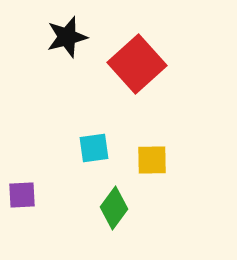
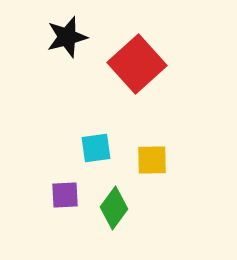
cyan square: moved 2 px right
purple square: moved 43 px right
